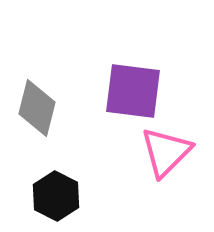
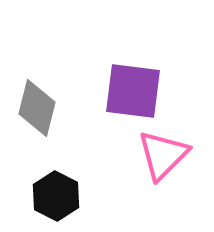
pink triangle: moved 3 px left, 3 px down
